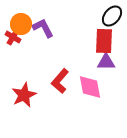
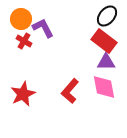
black ellipse: moved 5 px left
orange circle: moved 5 px up
red cross: moved 11 px right, 4 px down
red rectangle: rotated 55 degrees counterclockwise
red L-shape: moved 10 px right, 10 px down
pink diamond: moved 14 px right
red star: moved 1 px left, 1 px up
